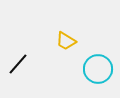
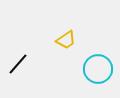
yellow trapezoid: moved 1 px up; rotated 65 degrees counterclockwise
